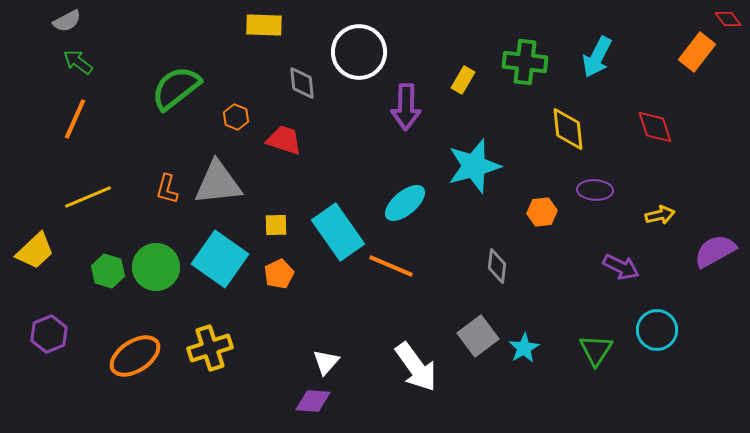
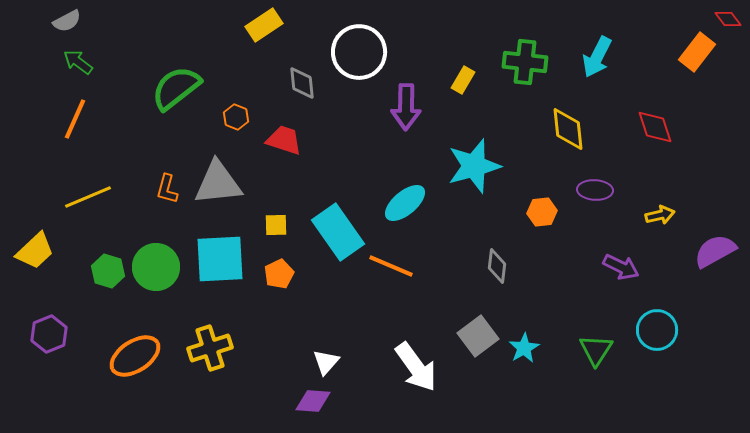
yellow rectangle at (264, 25): rotated 36 degrees counterclockwise
cyan square at (220, 259): rotated 38 degrees counterclockwise
